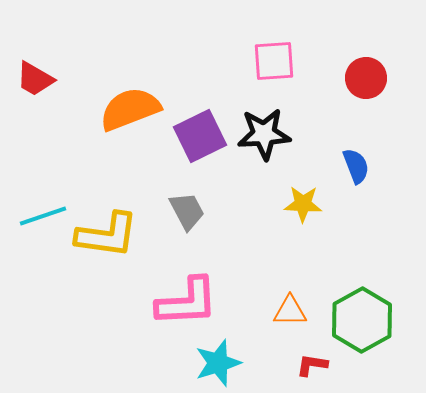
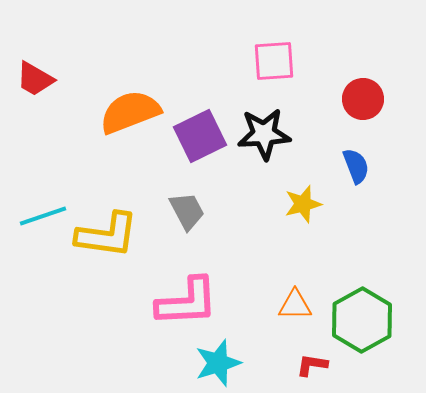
red circle: moved 3 px left, 21 px down
orange semicircle: moved 3 px down
yellow star: rotated 18 degrees counterclockwise
orange triangle: moved 5 px right, 6 px up
